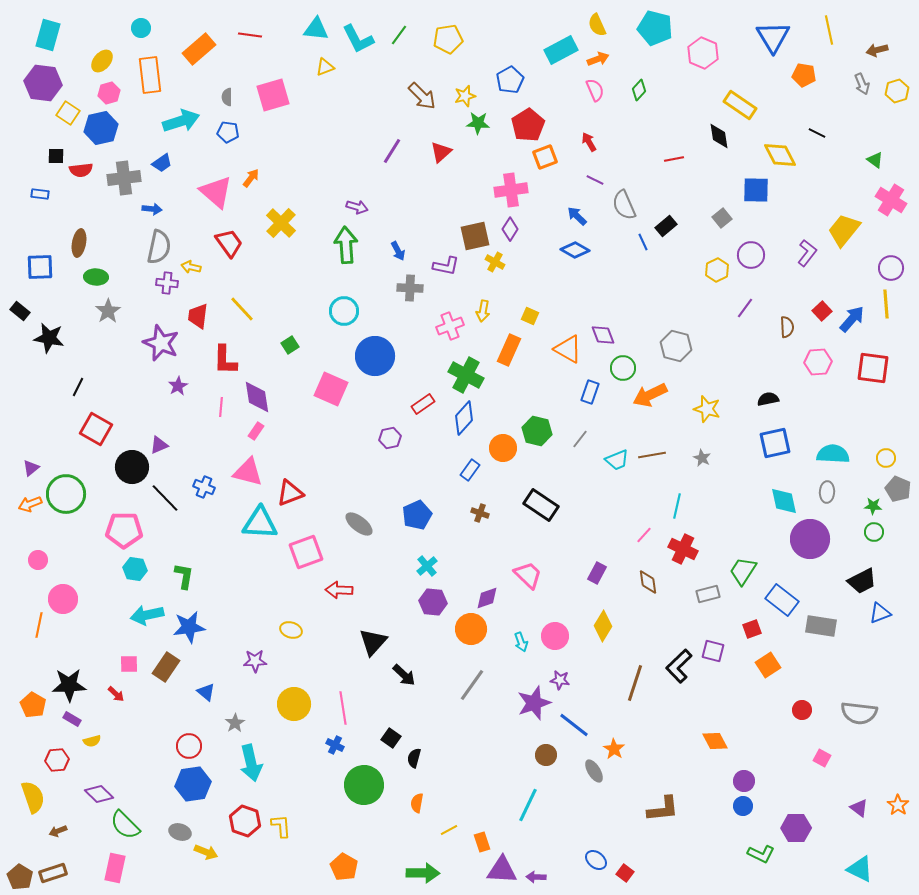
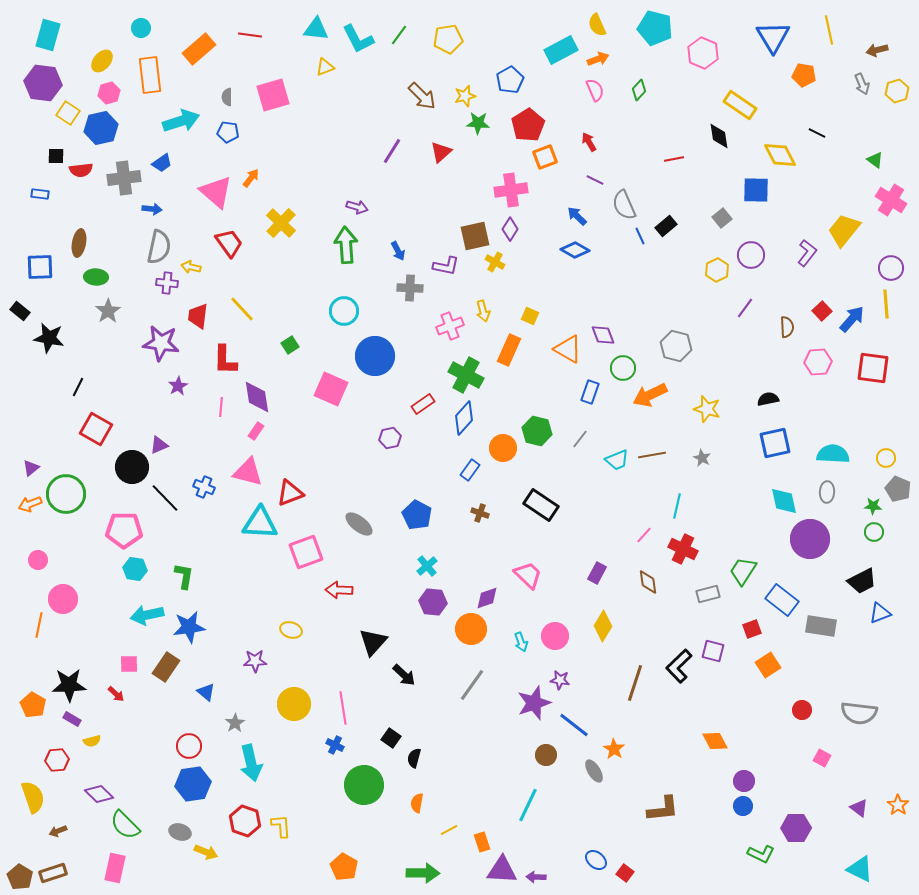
blue line at (643, 242): moved 3 px left, 6 px up
yellow arrow at (483, 311): rotated 25 degrees counterclockwise
purple star at (161, 343): rotated 15 degrees counterclockwise
blue pentagon at (417, 515): rotated 20 degrees counterclockwise
